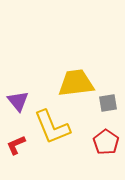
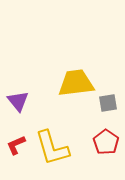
yellow L-shape: moved 21 px down; rotated 6 degrees clockwise
